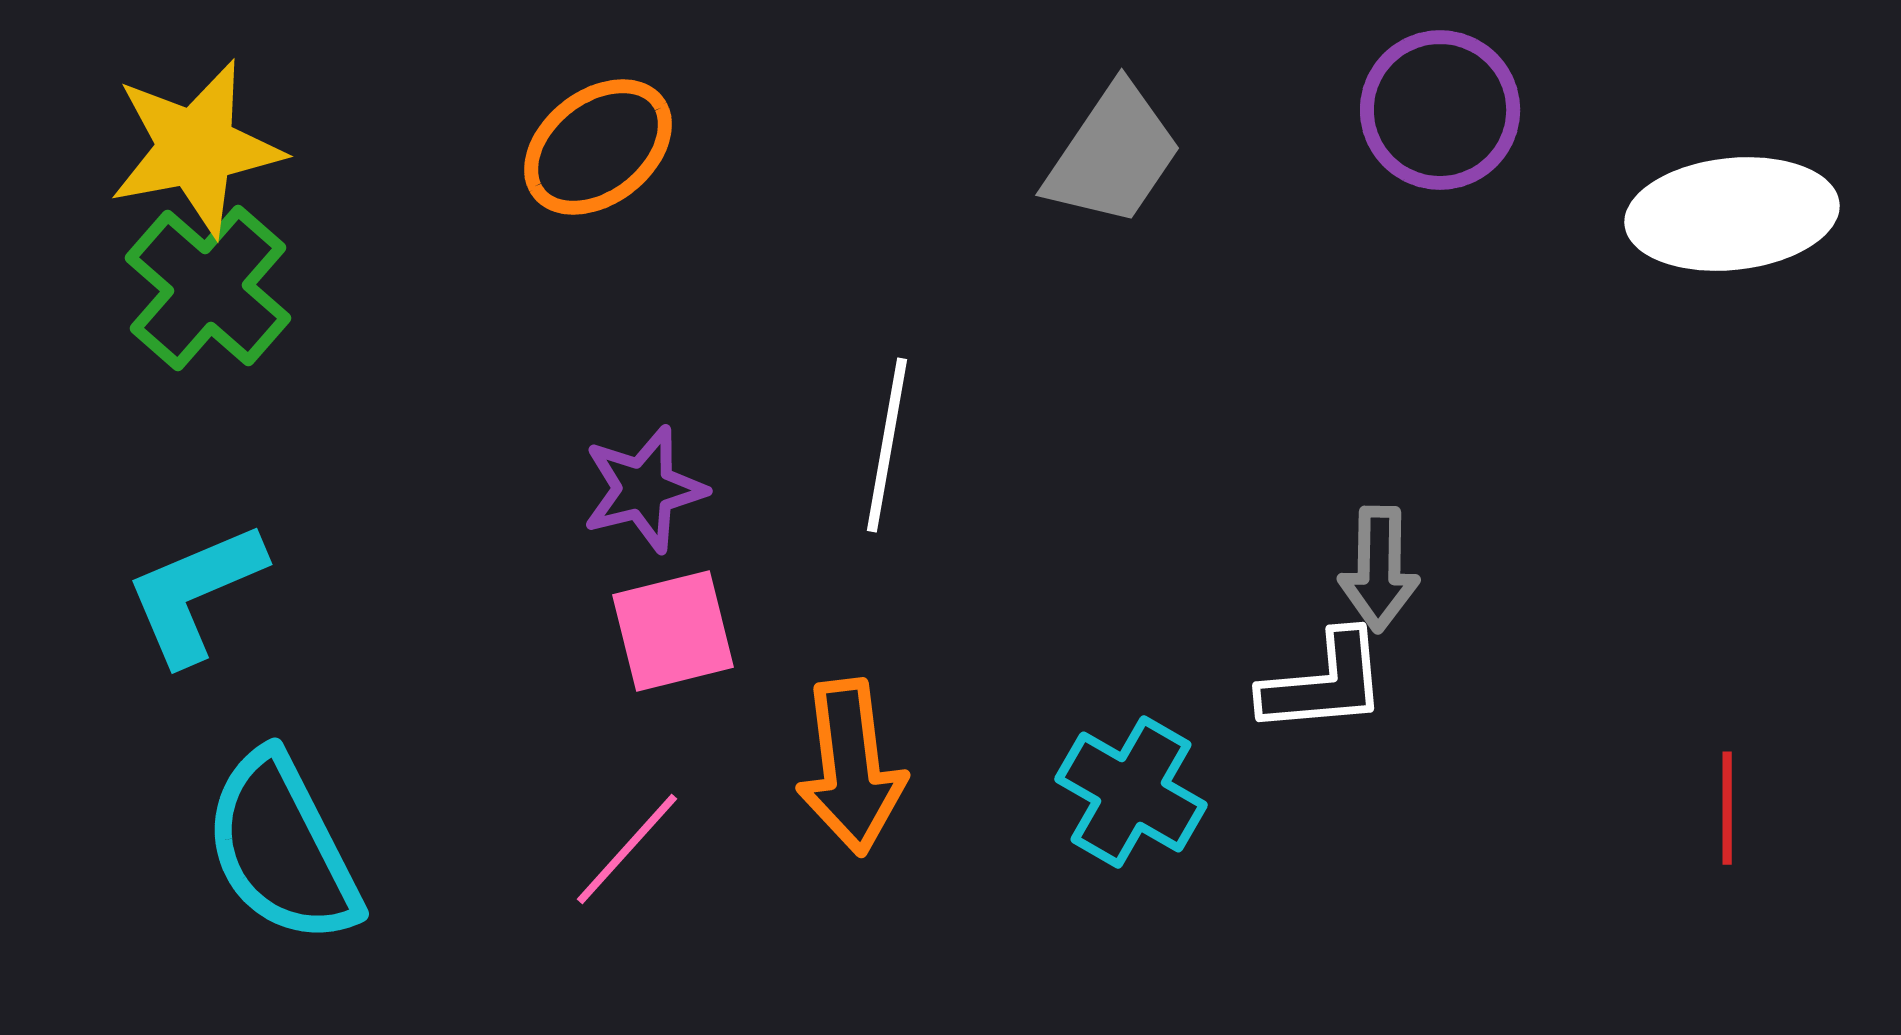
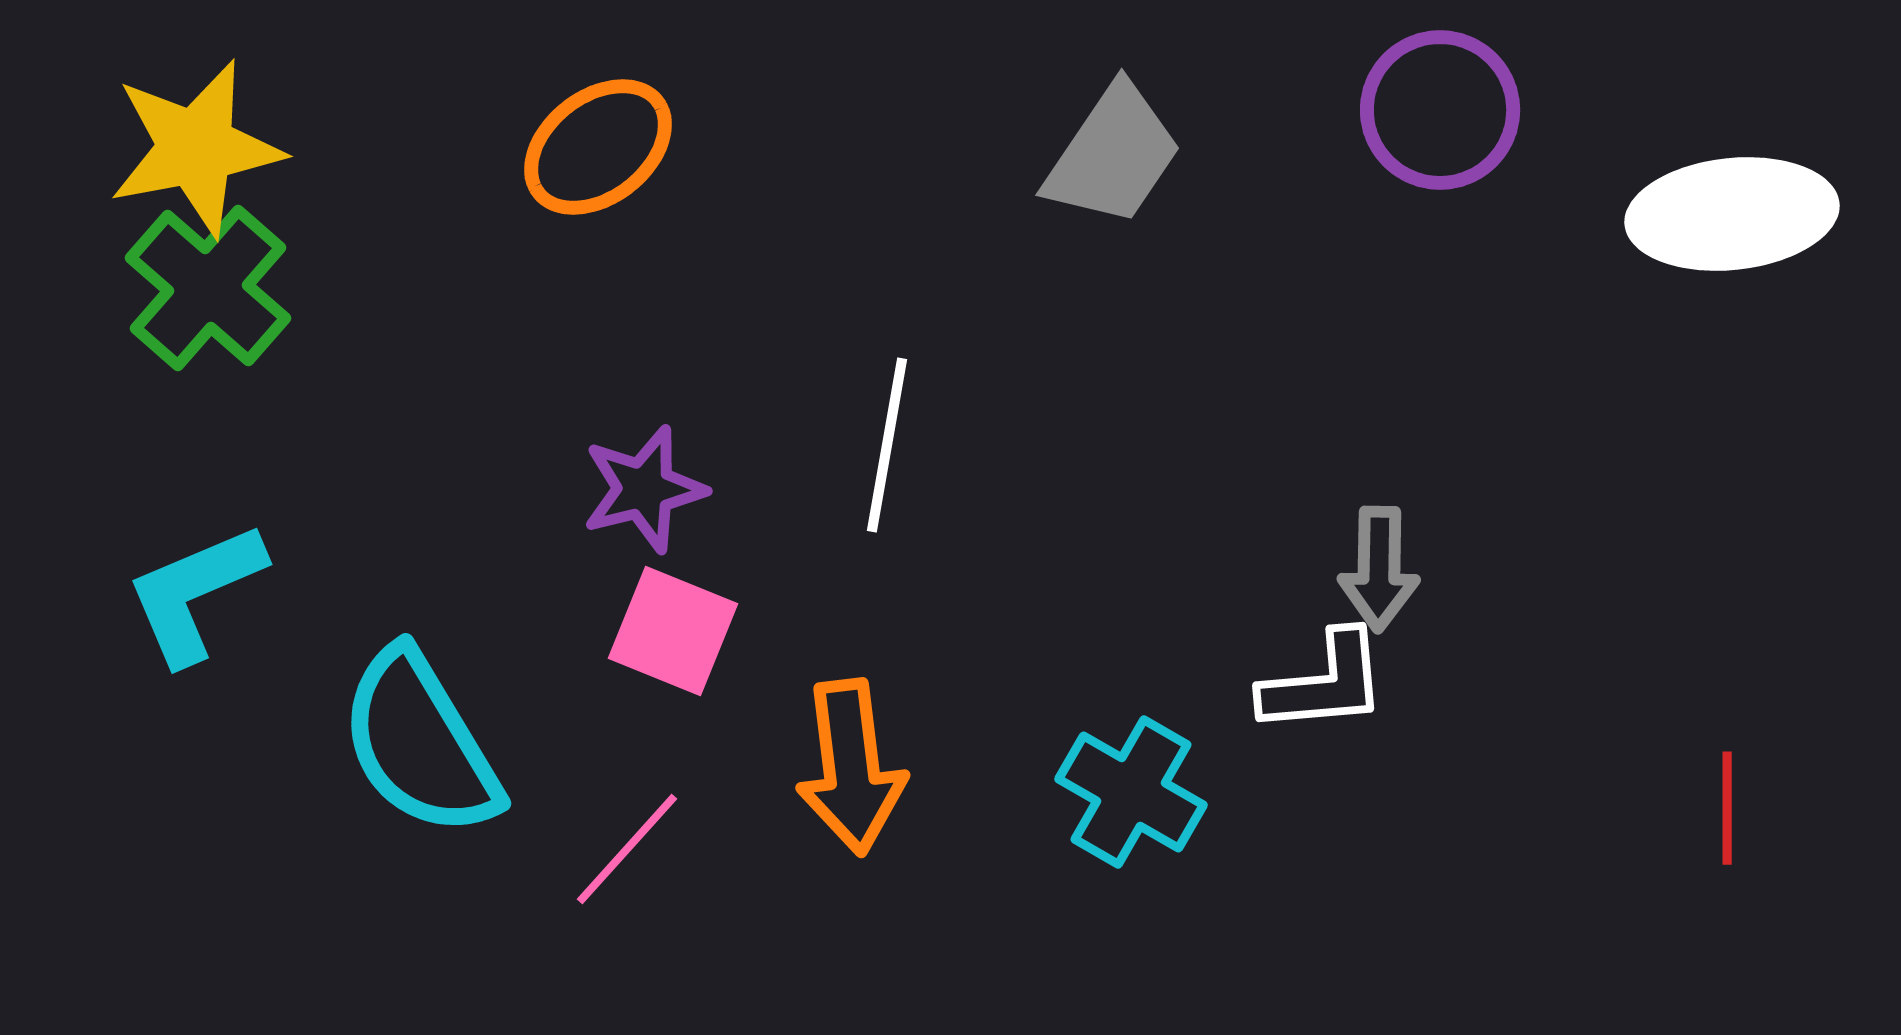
pink square: rotated 36 degrees clockwise
cyan semicircle: moved 138 px right, 105 px up; rotated 4 degrees counterclockwise
